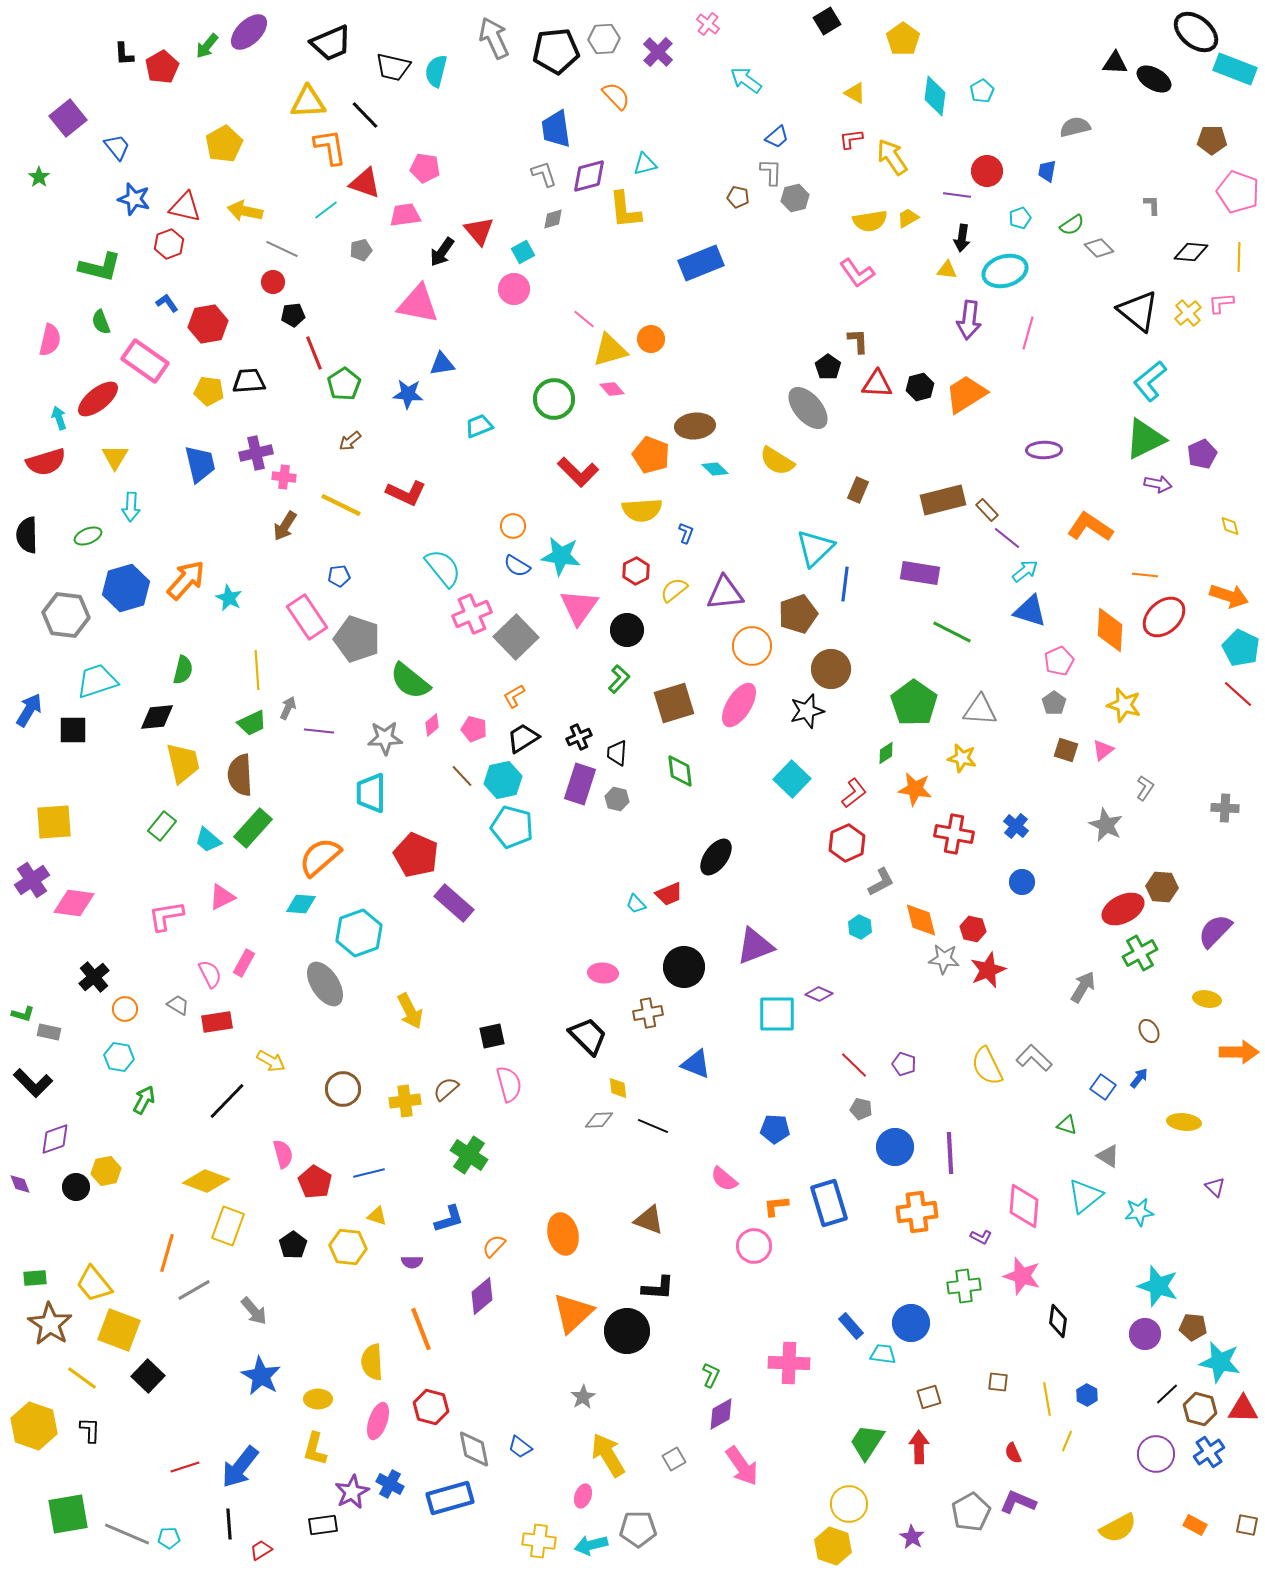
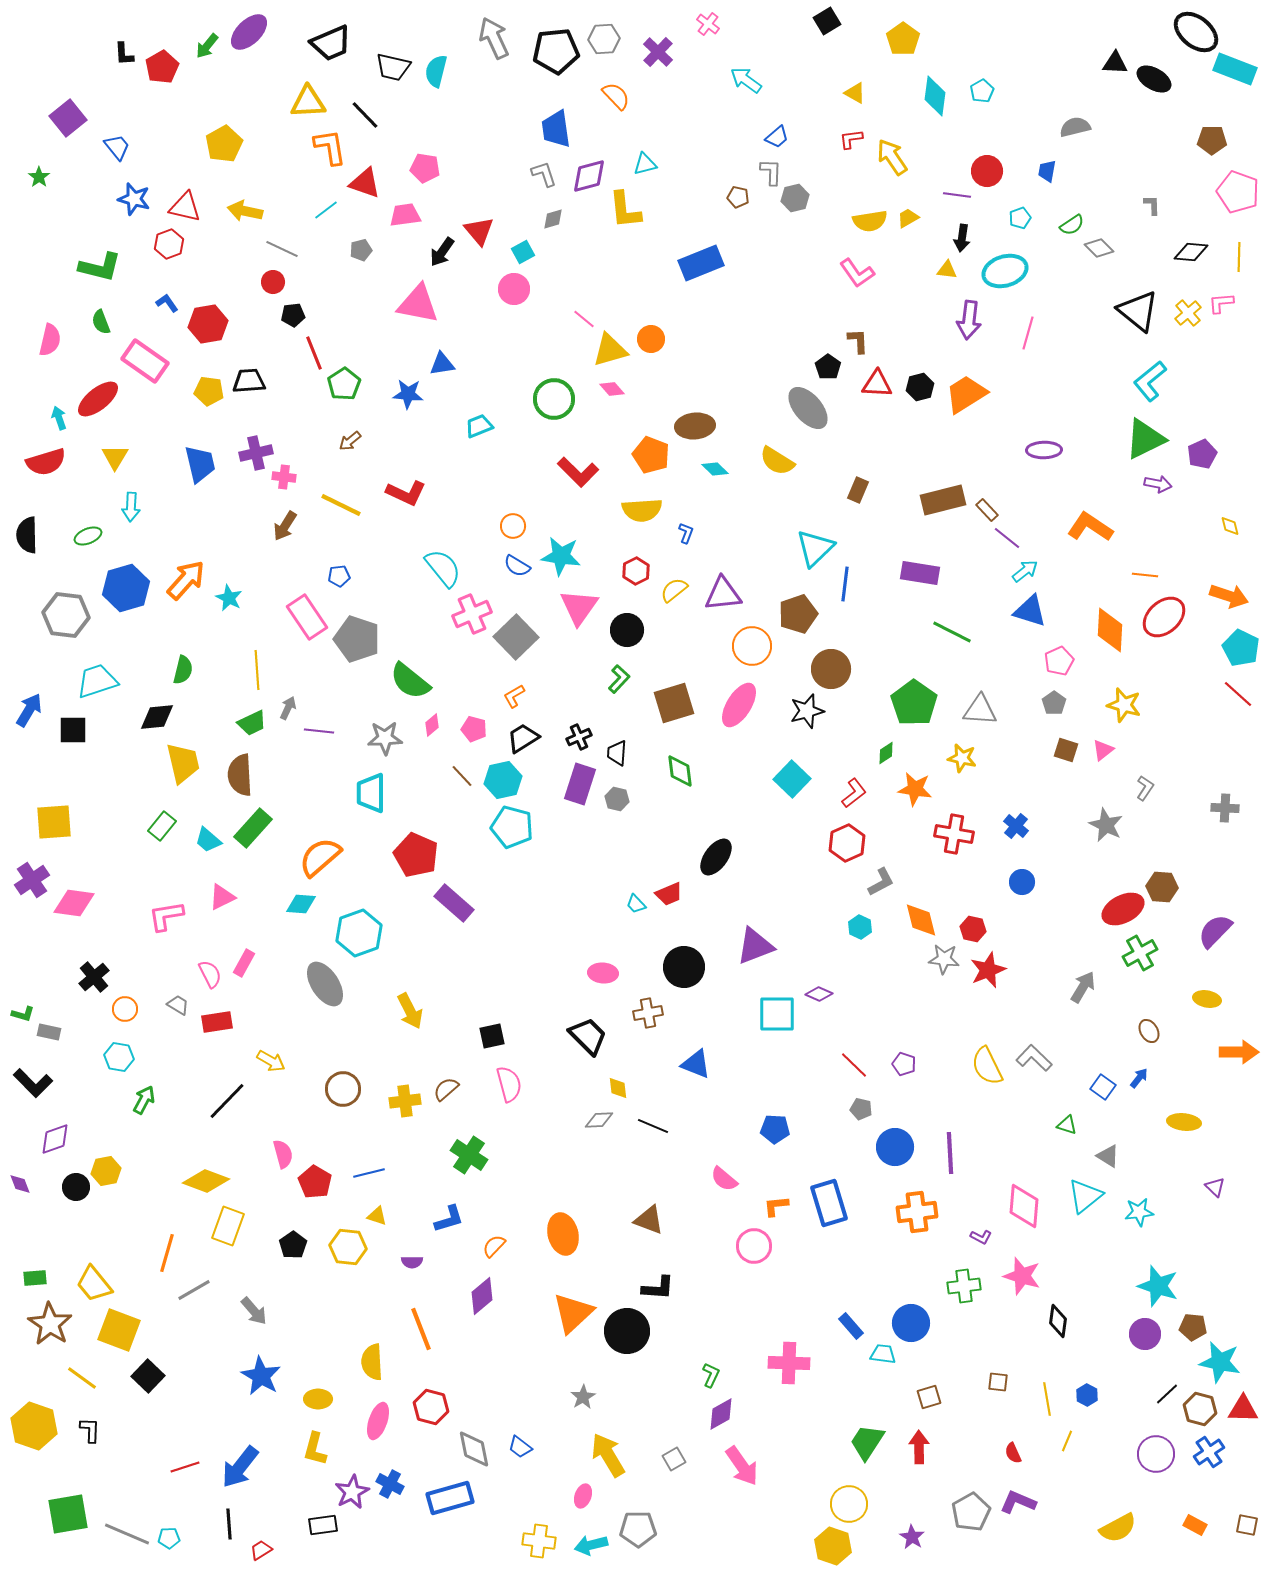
purple triangle at (725, 593): moved 2 px left, 1 px down
